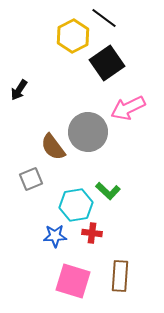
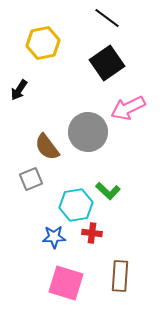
black line: moved 3 px right
yellow hexagon: moved 30 px left, 7 px down; rotated 16 degrees clockwise
brown semicircle: moved 6 px left
blue star: moved 1 px left, 1 px down
pink square: moved 7 px left, 2 px down
